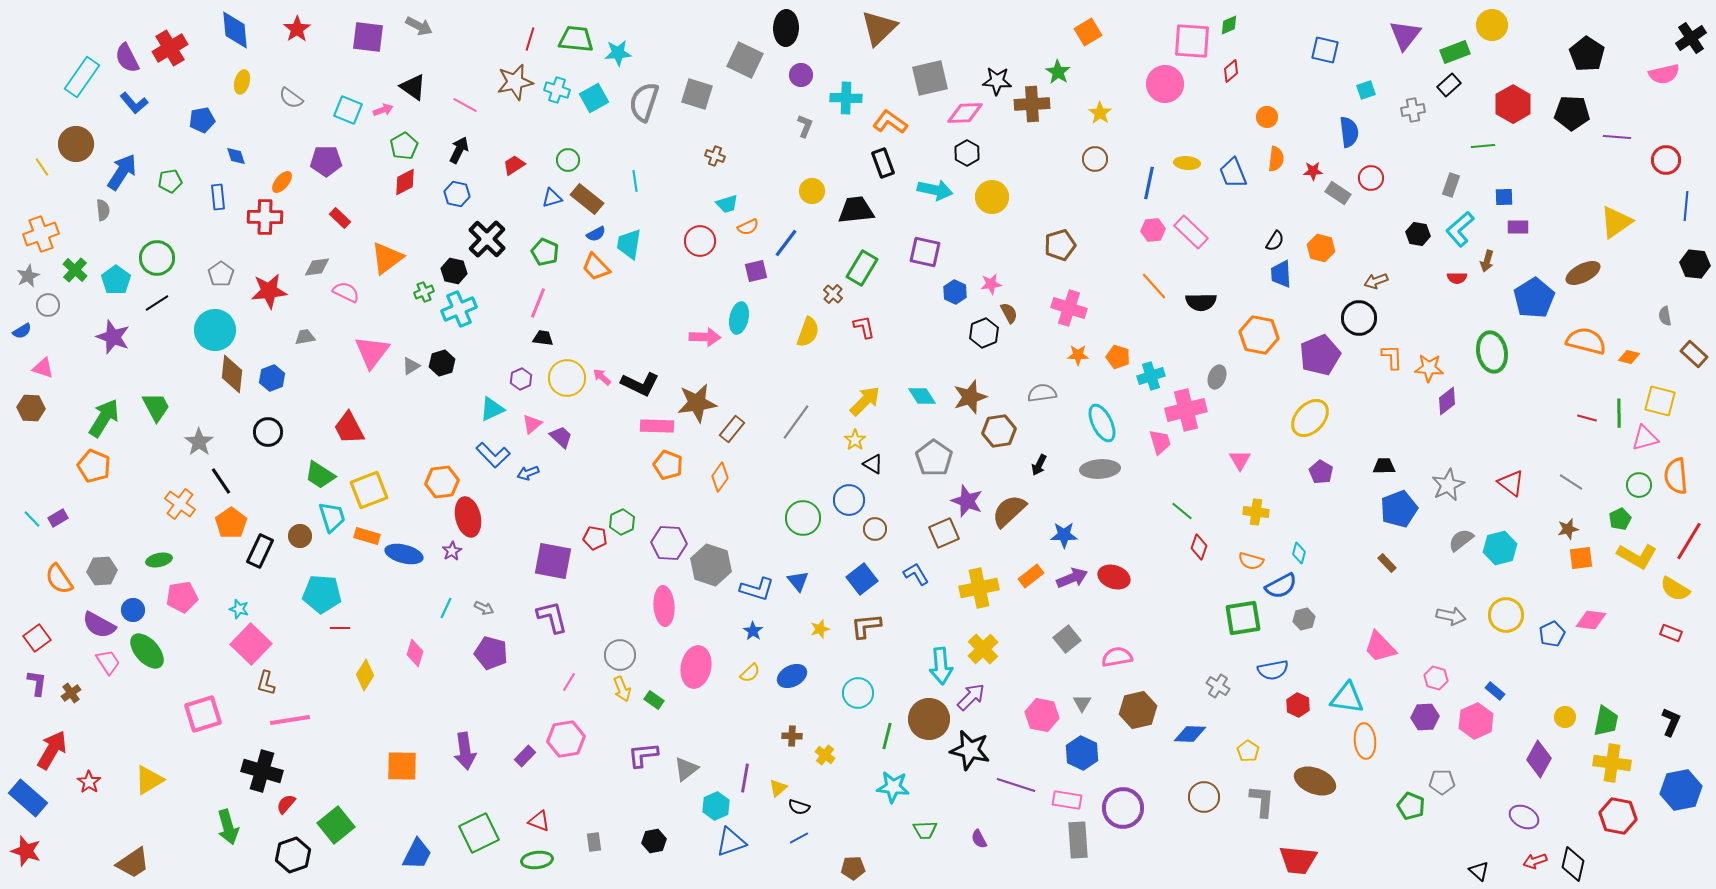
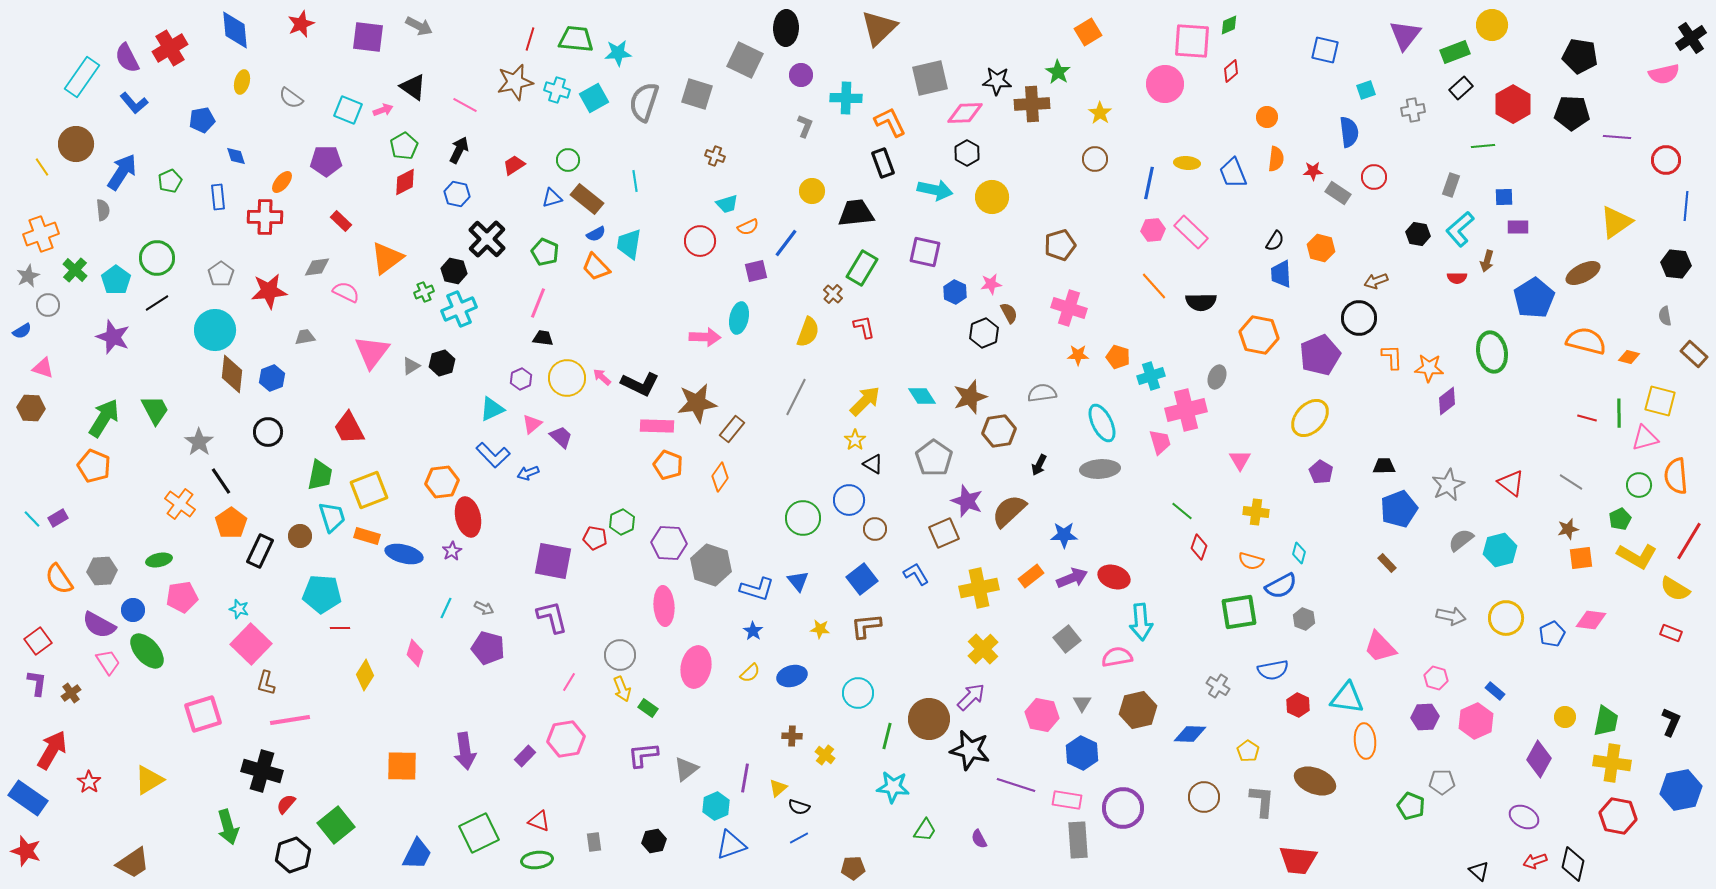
red star at (297, 29): moved 4 px right, 5 px up; rotated 12 degrees clockwise
black pentagon at (1587, 54): moved 7 px left, 2 px down; rotated 24 degrees counterclockwise
black rectangle at (1449, 85): moved 12 px right, 3 px down
orange L-shape at (890, 122): rotated 28 degrees clockwise
red circle at (1371, 178): moved 3 px right, 1 px up
green pentagon at (170, 181): rotated 15 degrees counterclockwise
black trapezoid at (856, 210): moved 3 px down
red rectangle at (340, 218): moved 1 px right, 3 px down
black hexagon at (1695, 264): moved 19 px left
green trapezoid at (156, 407): moved 1 px left, 3 px down
gray line at (796, 422): moved 25 px up; rotated 9 degrees counterclockwise
green trapezoid at (320, 475): rotated 112 degrees counterclockwise
cyan hexagon at (1500, 548): moved 2 px down
yellow circle at (1506, 615): moved 3 px down
green square at (1243, 618): moved 4 px left, 6 px up
gray hexagon at (1304, 619): rotated 25 degrees counterclockwise
yellow star at (820, 629): rotated 24 degrees clockwise
red square at (37, 638): moved 1 px right, 3 px down
purple pentagon at (491, 653): moved 3 px left, 5 px up
cyan arrow at (941, 666): moved 200 px right, 44 px up
blue ellipse at (792, 676): rotated 12 degrees clockwise
green rectangle at (654, 700): moved 6 px left, 8 px down
blue rectangle at (28, 798): rotated 6 degrees counterclockwise
green trapezoid at (925, 830): rotated 55 degrees counterclockwise
blue triangle at (731, 842): moved 3 px down
